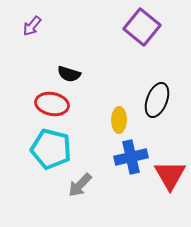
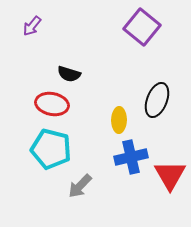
gray arrow: moved 1 px down
